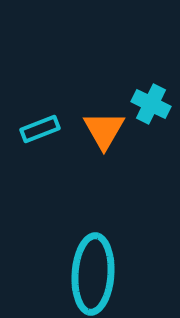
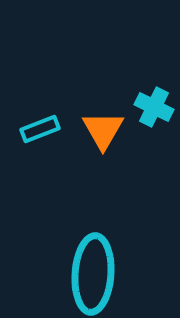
cyan cross: moved 3 px right, 3 px down
orange triangle: moved 1 px left
